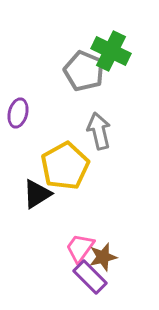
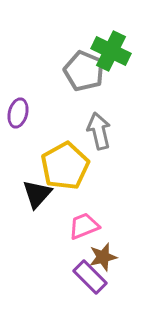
black triangle: rotated 16 degrees counterclockwise
pink trapezoid: moved 4 px right, 22 px up; rotated 32 degrees clockwise
